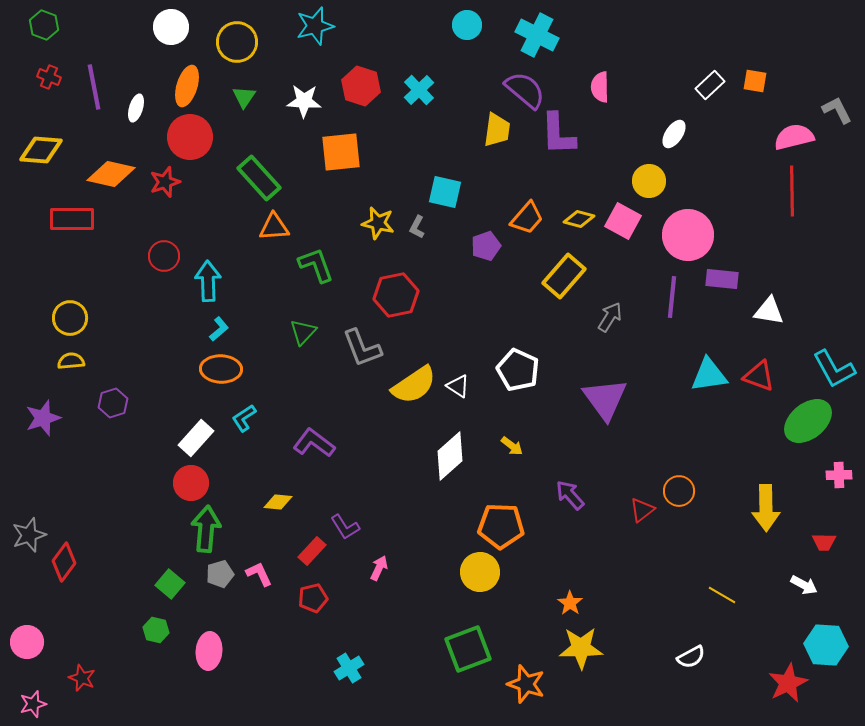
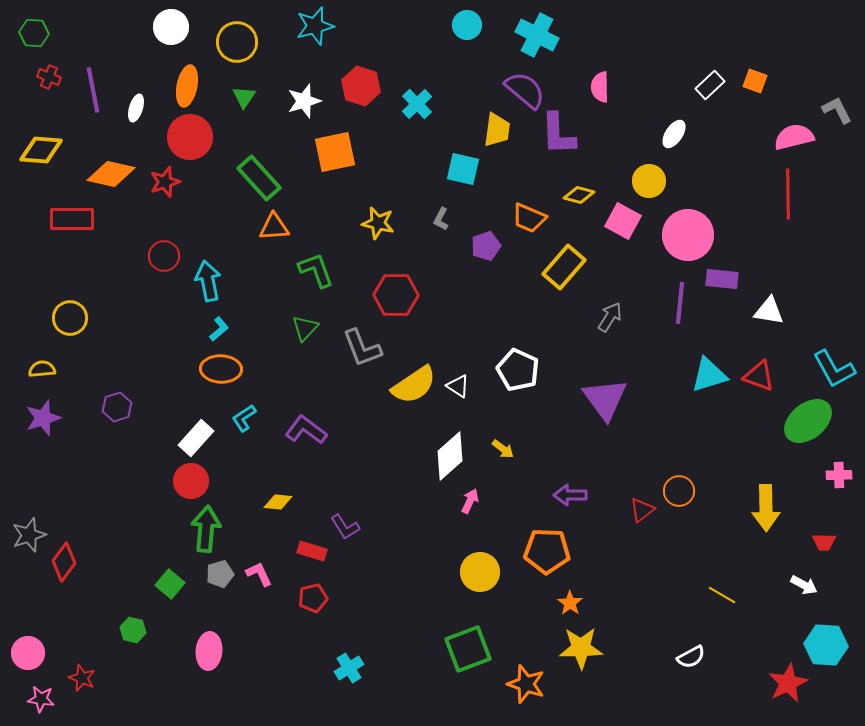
green hexagon at (44, 25): moved 10 px left, 8 px down; rotated 16 degrees counterclockwise
orange square at (755, 81): rotated 10 degrees clockwise
orange ellipse at (187, 86): rotated 6 degrees counterclockwise
purple line at (94, 87): moved 1 px left, 3 px down
cyan cross at (419, 90): moved 2 px left, 14 px down
white star at (304, 101): rotated 20 degrees counterclockwise
orange square at (341, 152): moved 6 px left; rotated 6 degrees counterclockwise
red line at (792, 191): moved 4 px left, 3 px down
cyan square at (445, 192): moved 18 px right, 23 px up
orange trapezoid at (527, 218): moved 2 px right; rotated 72 degrees clockwise
yellow diamond at (579, 219): moved 24 px up
gray L-shape at (417, 227): moved 24 px right, 8 px up
green L-shape at (316, 265): moved 5 px down
yellow rectangle at (564, 276): moved 9 px up
cyan arrow at (208, 281): rotated 9 degrees counterclockwise
red hexagon at (396, 295): rotated 12 degrees clockwise
purple line at (672, 297): moved 8 px right, 6 px down
green triangle at (303, 332): moved 2 px right, 4 px up
yellow semicircle at (71, 361): moved 29 px left, 8 px down
cyan triangle at (709, 375): rotated 9 degrees counterclockwise
purple hexagon at (113, 403): moved 4 px right, 4 px down
purple L-shape at (314, 443): moved 8 px left, 13 px up
yellow arrow at (512, 446): moved 9 px left, 3 px down
red circle at (191, 483): moved 2 px up
purple arrow at (570, 495): rotated 48 degrees counterclockwise
orange pentagon at (501, 526): moved 46 px right, 25 px down
red rectangle at (312, 551): rotated 64 degrees clockwise
pink arrow at (379, 568): moved 91 px right, 67 px up
green hexagon at (156, 630): moved 23 px left
pink circle at (27, 642): moved 1 px right, 11 px down
pink star at (33, 704): moved 8 px right, 5 px up; rotated 24 degrees clockwise
